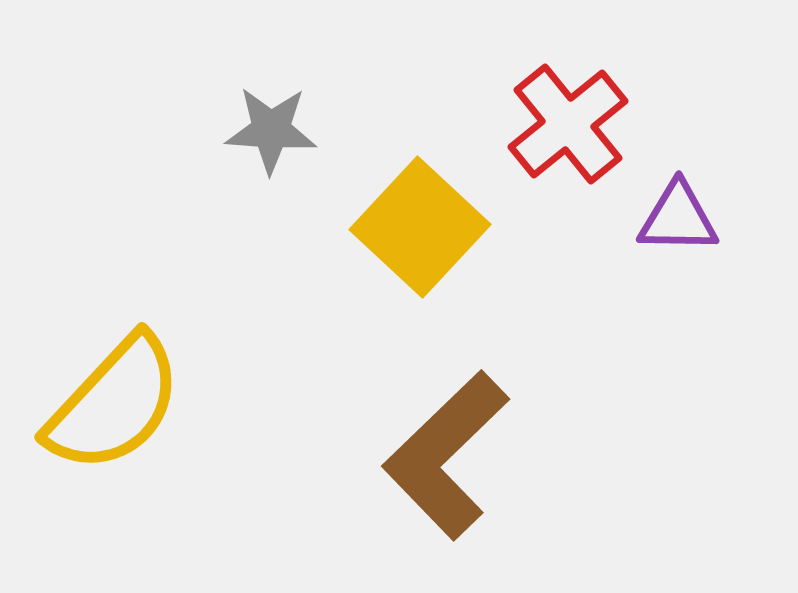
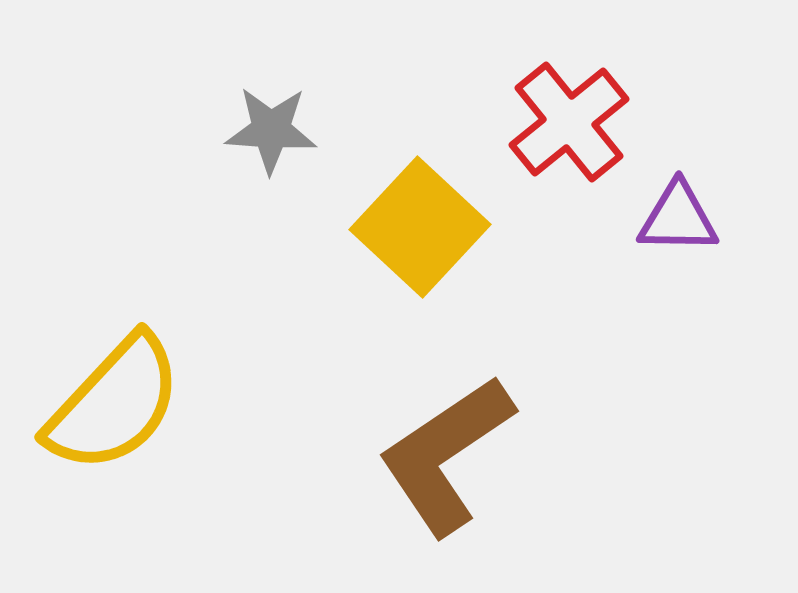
red cross: moved 1 px right, 2 px up
brown L-shape: rotated 10 degrees clockwise
